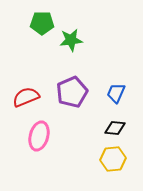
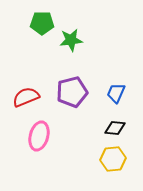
purple pentagon: rotated 8 degrees clockwise
